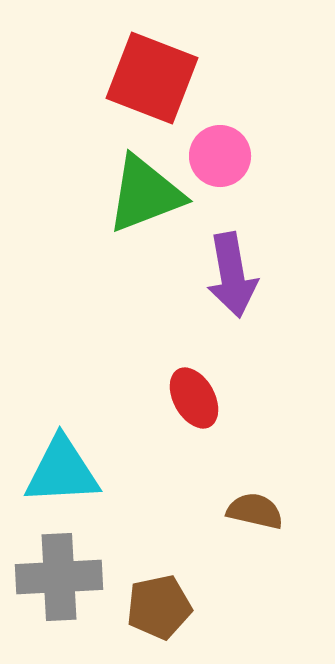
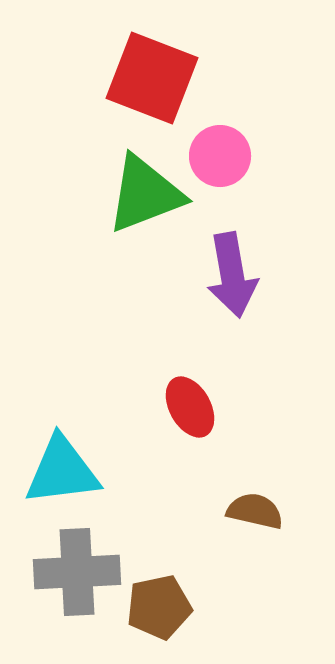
red ellipse: moved 4 px left, 9 px down
cyan triangle: rotated 4 degrees counterclockwise
gray cross: moved 18 px right, 5 px up
